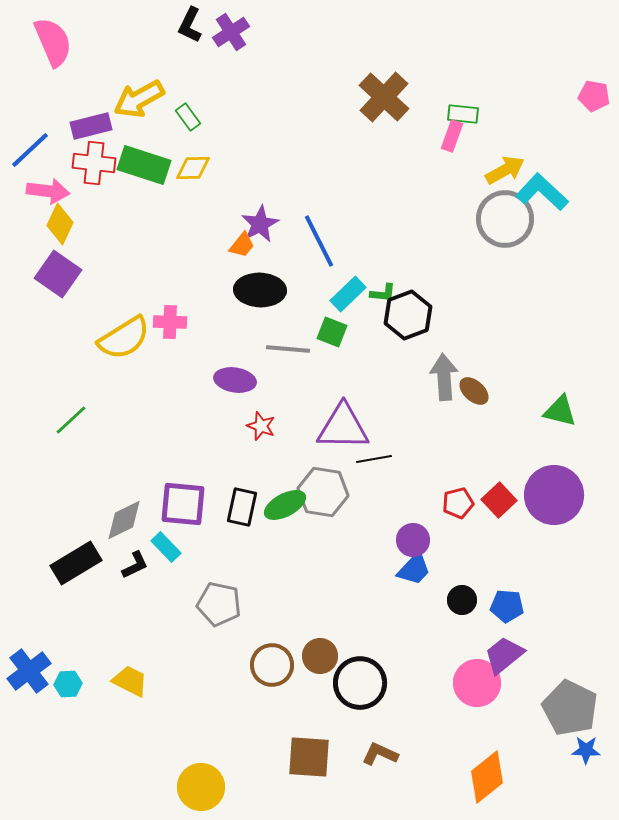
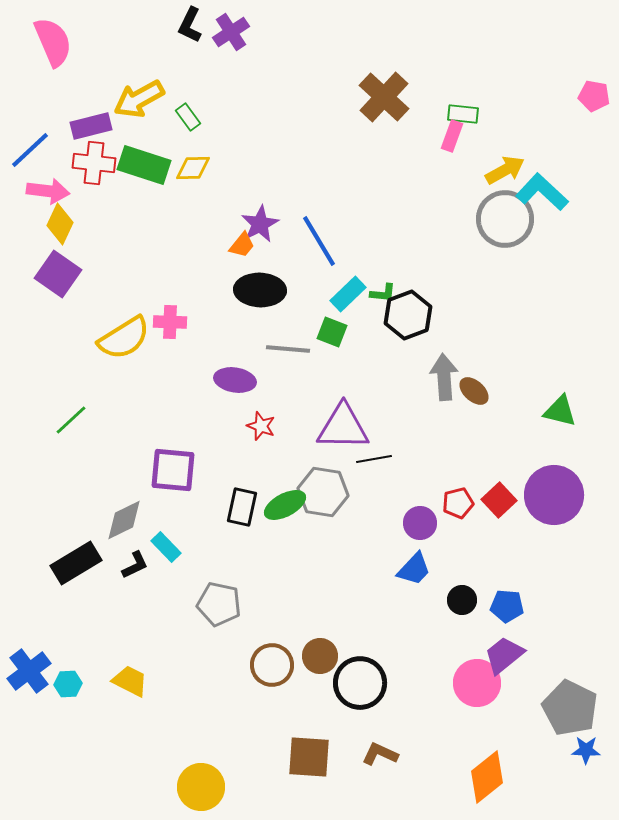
blue line at (319, 241): rotated 4 degrees counterclockwise
purple square at (183, 504): moved 10 px left, 34 px up
purple circle at (413, 540): moved 7 px right, 17 px up
